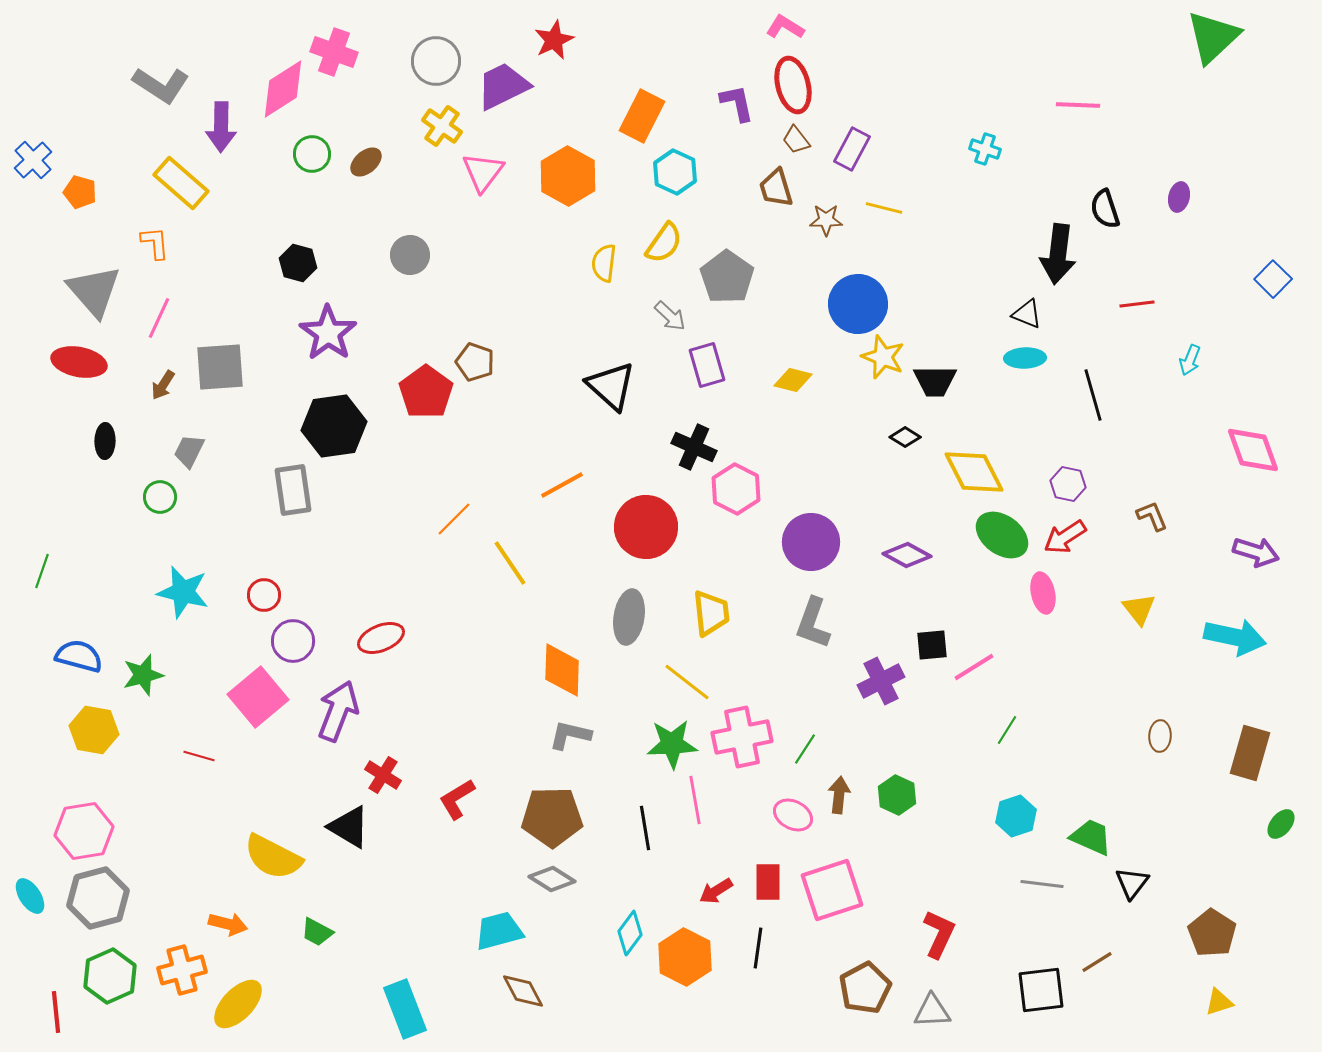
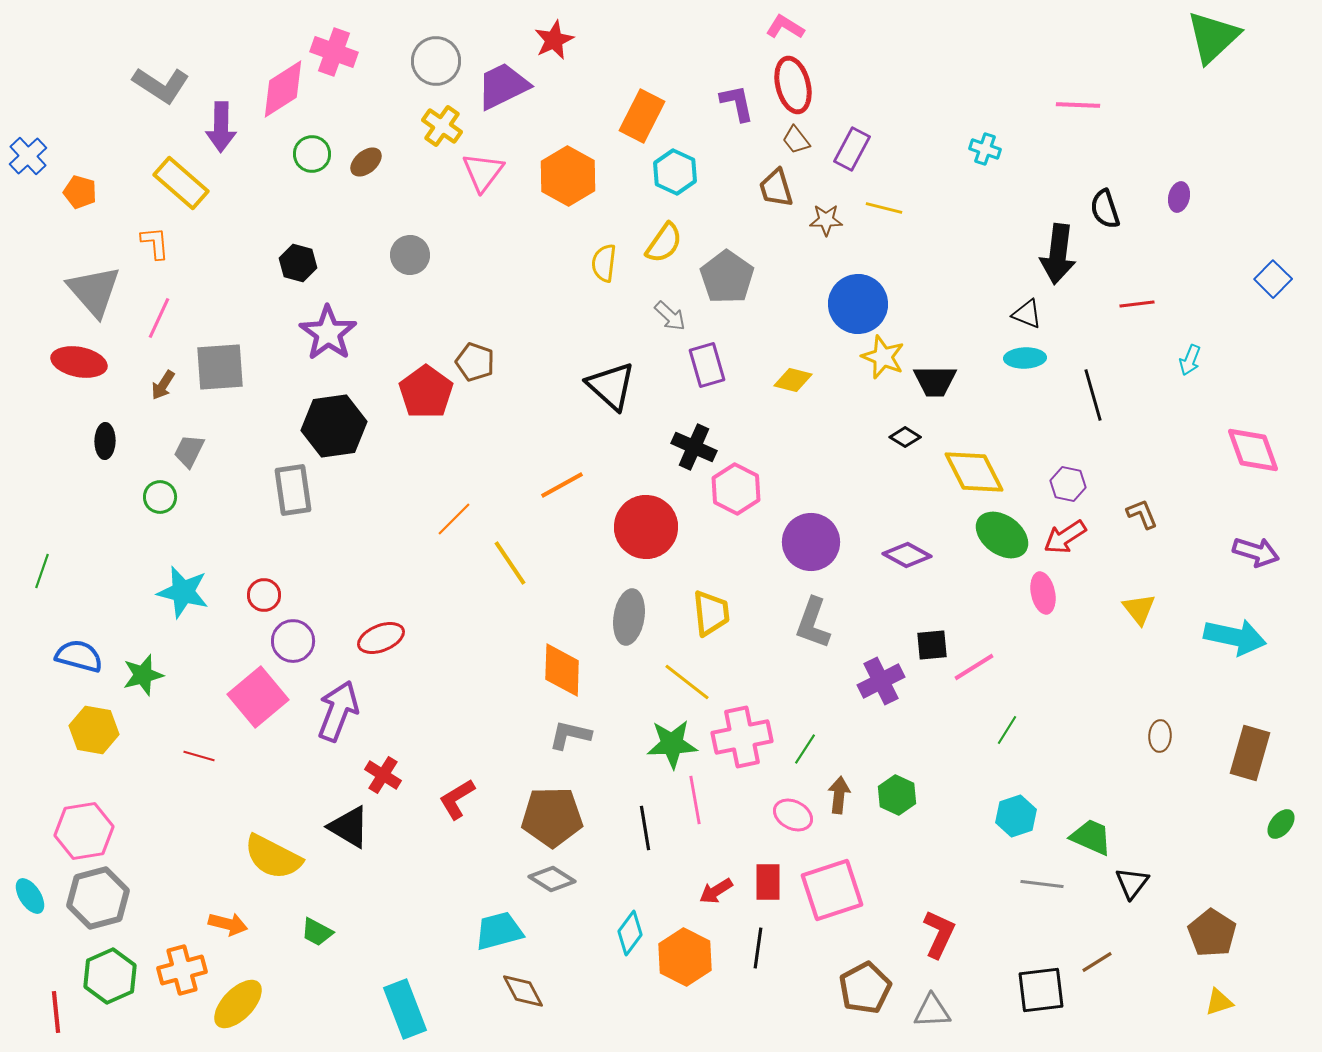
blue cross at (33, 160): moved 5 px left, 4 px up
brown L-shape at (1152, 516): moved 10 px left, 2 px up
